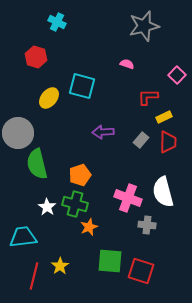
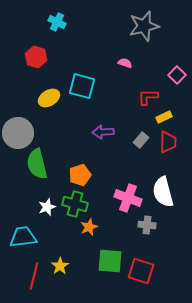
pink semicircle: moved 2 px left, 1 px up
yellow ellipse: rotated 20 degrees clockwise
white star: rotated 18 degrees clockwise
